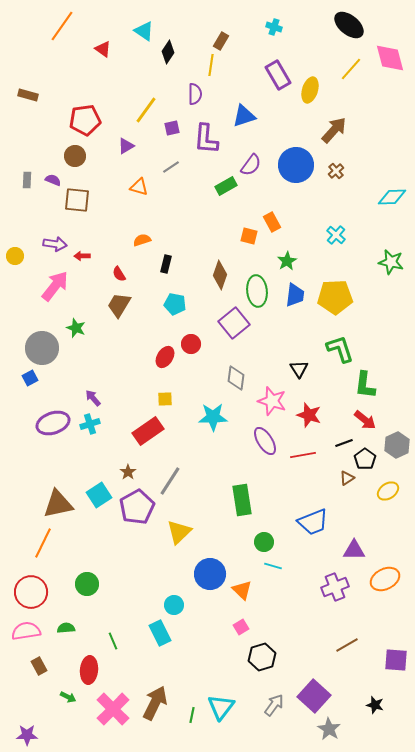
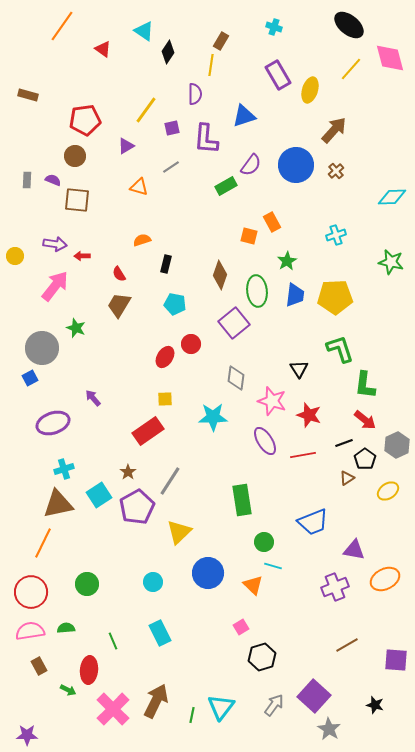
cyan cross at (336, 235): rotated 30 degrees clockwise
cyan cross at (90, 424): moved 26 px left, 45 px down
purple triangle at (354, 550): rotated 10 degrees clockwise
blue circle at (210, 574): moved 2 px left, 1 px up
orange triangle at (242, 590): moved 11 px right, 5 px up
cyan circle at (174, 605): moved 21 px left, 23 px up
pink semicircle at (26, 631): moved 4 px right
green arrow at (68, 697): moved 7 px up
brown arrow at (155, 703): moved 1 px right, 2 px up
